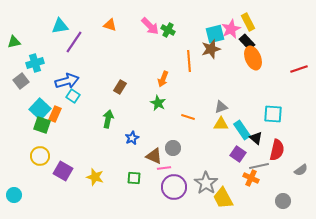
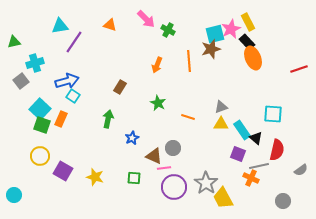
pink arrow at (150, 26): moved 4 px left, 7 px up
orange arrow at (163, 79): moved 6 px left, 14 px up
orange rectangle at (55, 114): moved 6 px right, 5 px down
purple square at (238, 154): rotated 14 degrees counterclockwise
